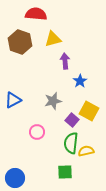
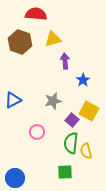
blue star: moved 3 px right, 1 px up
yellow semicircle: rotated 91 degrees counterclockwise
